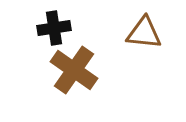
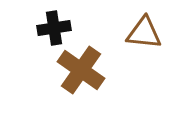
brown cross: moved 7 px right
